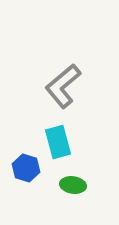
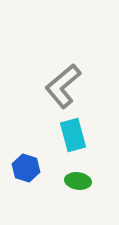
cyan rectangle: moved 15 px right, 7 px up
green ellipse: moved 5 px right, 4 px up
